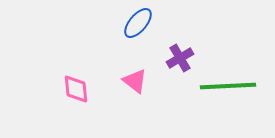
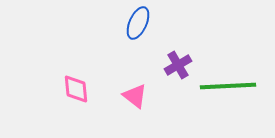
blue ellipse: rotated 16 degrees counterclockwise
purple cross: moved 2 px left, 7 px down
pink triangle: moved 15 px down
